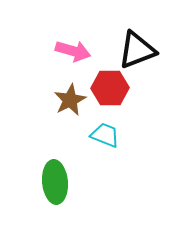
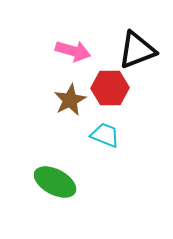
green ellipse: rotated 57 degrees counterclockwise
